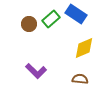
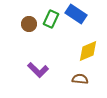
green rectangle: rotated 24 degrees counterclockwise
yellow diamond: moved 4 px right, 3 px down
purple L-shape: moved 2 px right, 1 px up
